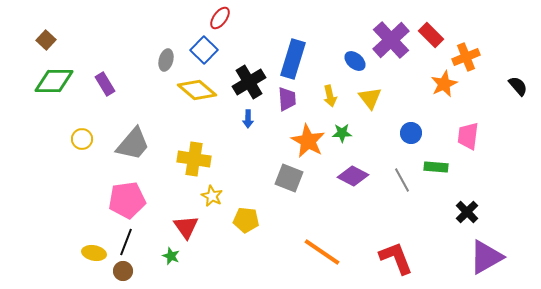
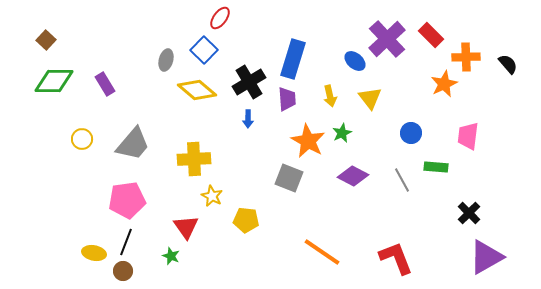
purple cross at (391, 40): moved 4 px left, 1 px up
orange cross at (466, 57): rotated 20 degrees clockwise
black semicircle at (518, 86): moved 10 px left, 22 px up
green star at (342, 133): rotated 24 degrees counterclockwise
yellow cross at (194, 159): rotated 12 degrees counterclockwise
black cross at (467, 212): moved 2 px right, 1 px down
